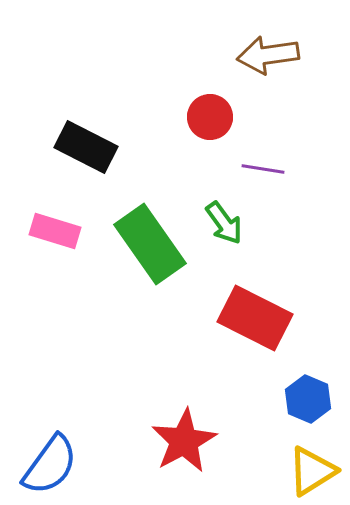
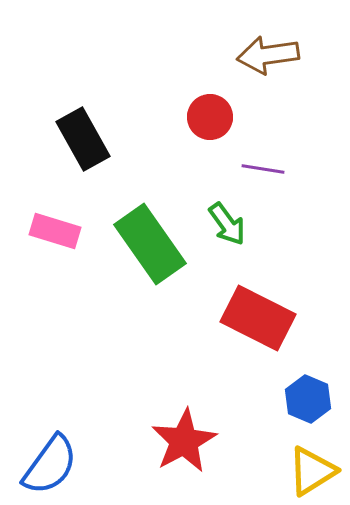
black rectangle: moved 3 px left, 8 px up; rotated 34 degrees clockwise
green arrow: moved 3 px right, 1 px down
red rectangle: moved 3 px right
